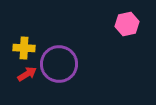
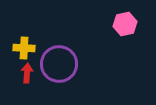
pink hexagon: moved 2 px left
red arrow: moved 1 px up; rotated 54 degrees counterclockwise
